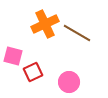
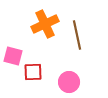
brown line: moved 2 px down; rotated 48 degrees clockwise
red square: rotated 24 degrees clockwise
